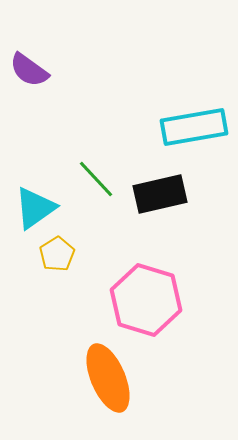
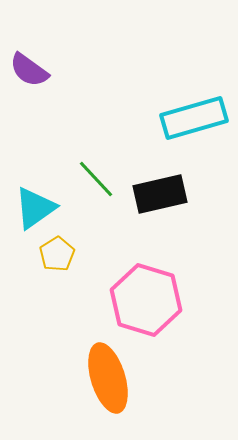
cyan rectangle: moved 9 px up; rotated 6 degrees counterclockwise
orange ellipse: rotated 6 degrees clockwise
